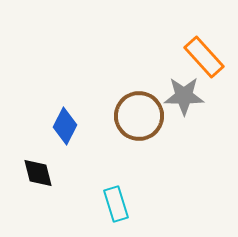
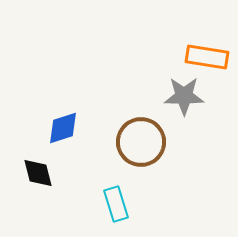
orange rectangle: moved 3 px right; rotated 39 degrees counterclockwise
brown circle: moved 2 px right, 26 px down
blue diamond: moved 2 px left, 2 px down; rotated 45 degrees clockwise
